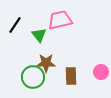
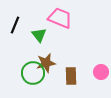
pink trapezoid: moved 2 px up; rotated 35 degrees clockwise
black line: rotated 12 degrees counterclockwise
brown star: rotated 12 degrees counterclockwise
green circle: moved 4 px up
